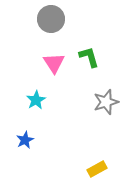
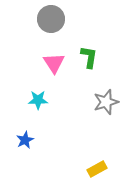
green L-shape: rotated 25 degrees clockwise
cyan star: moved 2 px right; rotated 30 degrees clockwise
